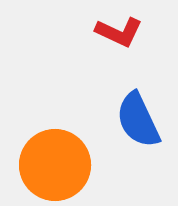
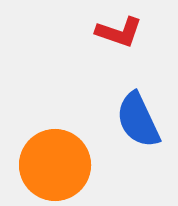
red L-shape: rotated 6 degrees counterclockwise
